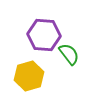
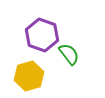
purple hexagon: moved 2 px left; rotated 16 degrees clockwise
